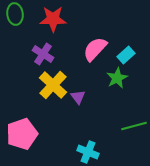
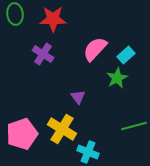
yellow cross: moved 9 px right, 44 px down; rotated 12 degrees counterclockwise
